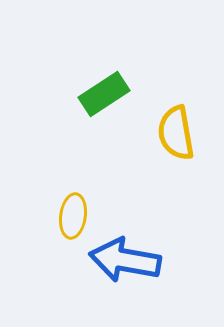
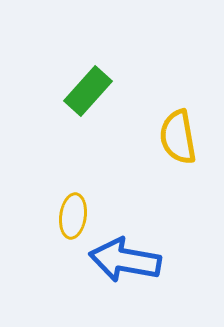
green rectangle: moved 16 px left, 3 px up; rotated 15 degrees counterclockwise
yellow semicircle: moved 2 px right, 4 px down
